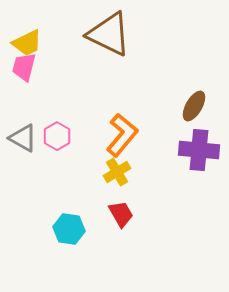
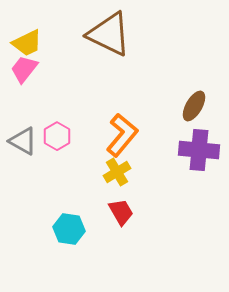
pink trapezoid: moved 2 px down; rotated 24 degrees clockwise
gray triangle: moved 3 px down
red trapezoid: moved 2 px up
